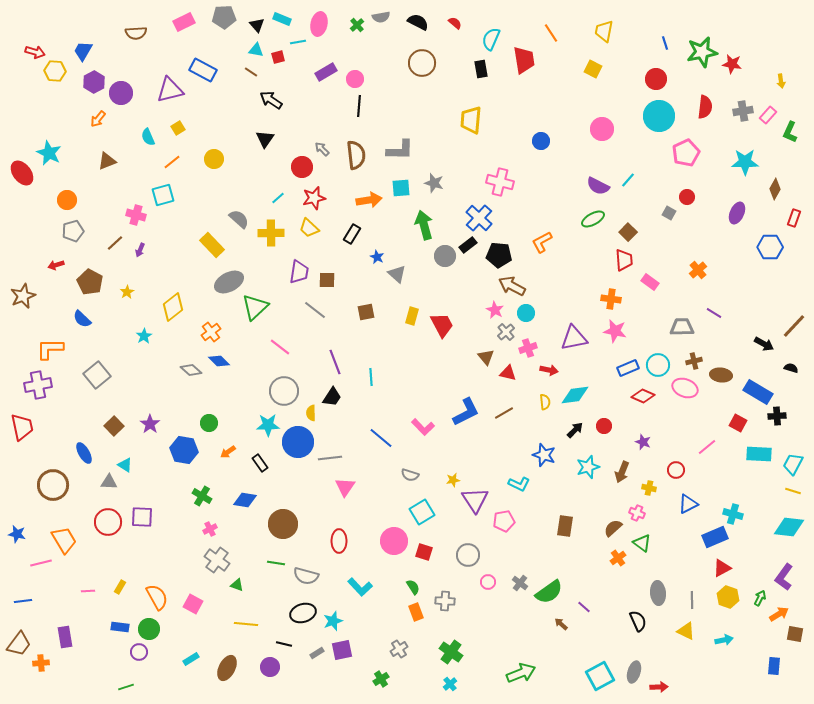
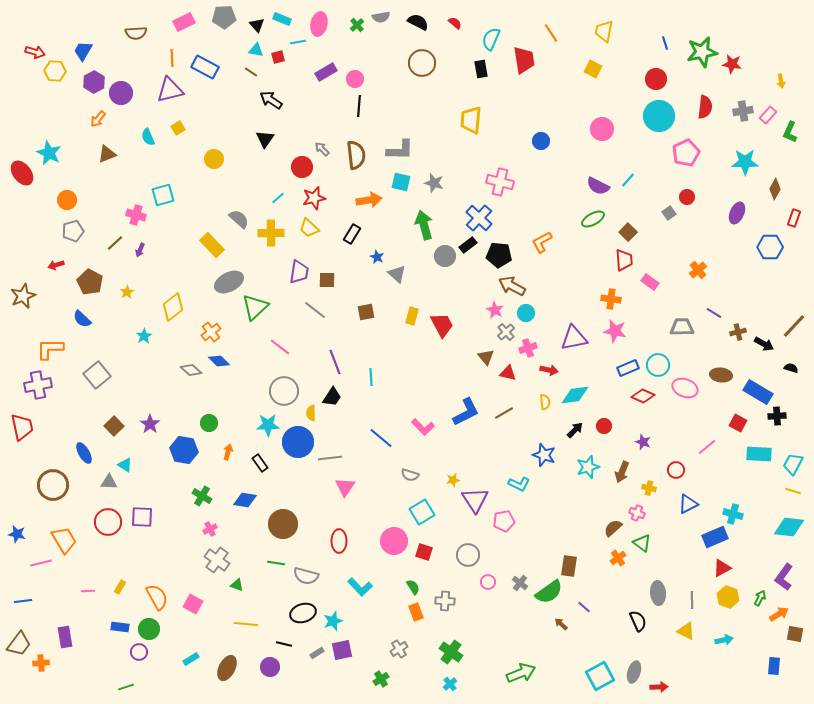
blue rectangle at (203, 70): moved 2 px right, 3 px up
brown triangle at (107, 161): moved 7 px up
orange line at (172, 162): moved 104 px up; rotated 54 degrees counterclockwise
cyan square at (401, 188): moved 6 px up; rotated 18 degrees clockwise
gray square at (669, 213): rotated 24 degrees clockwise
brown cross at (694, 361): moved 44 px right, 29 px up
orange arrow at (228, 452): rotated 140 degrees clockwise
brown rectangle at (565, 526): moved 4 px right, 40 px down
